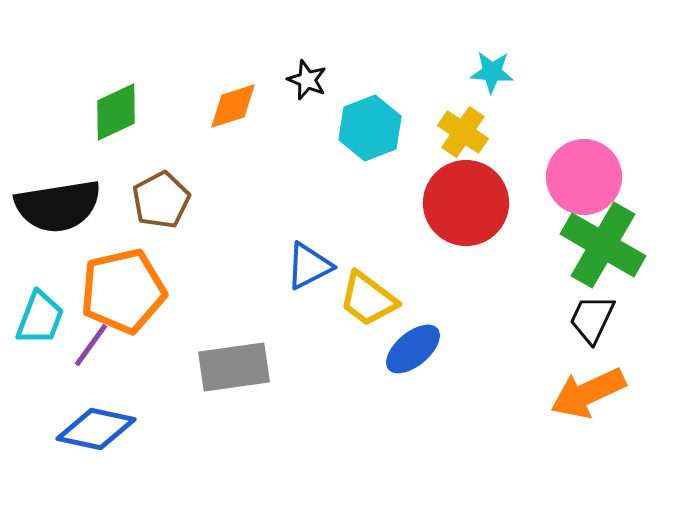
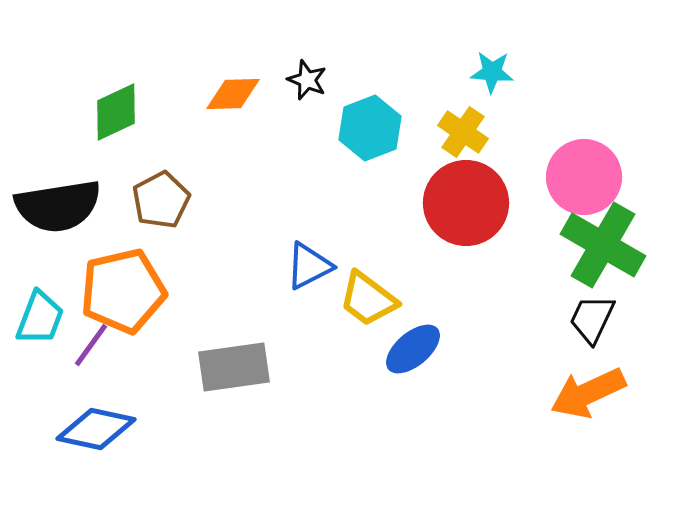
orange diamond: moved 12 px up; rotated 16 degrees clockwise
